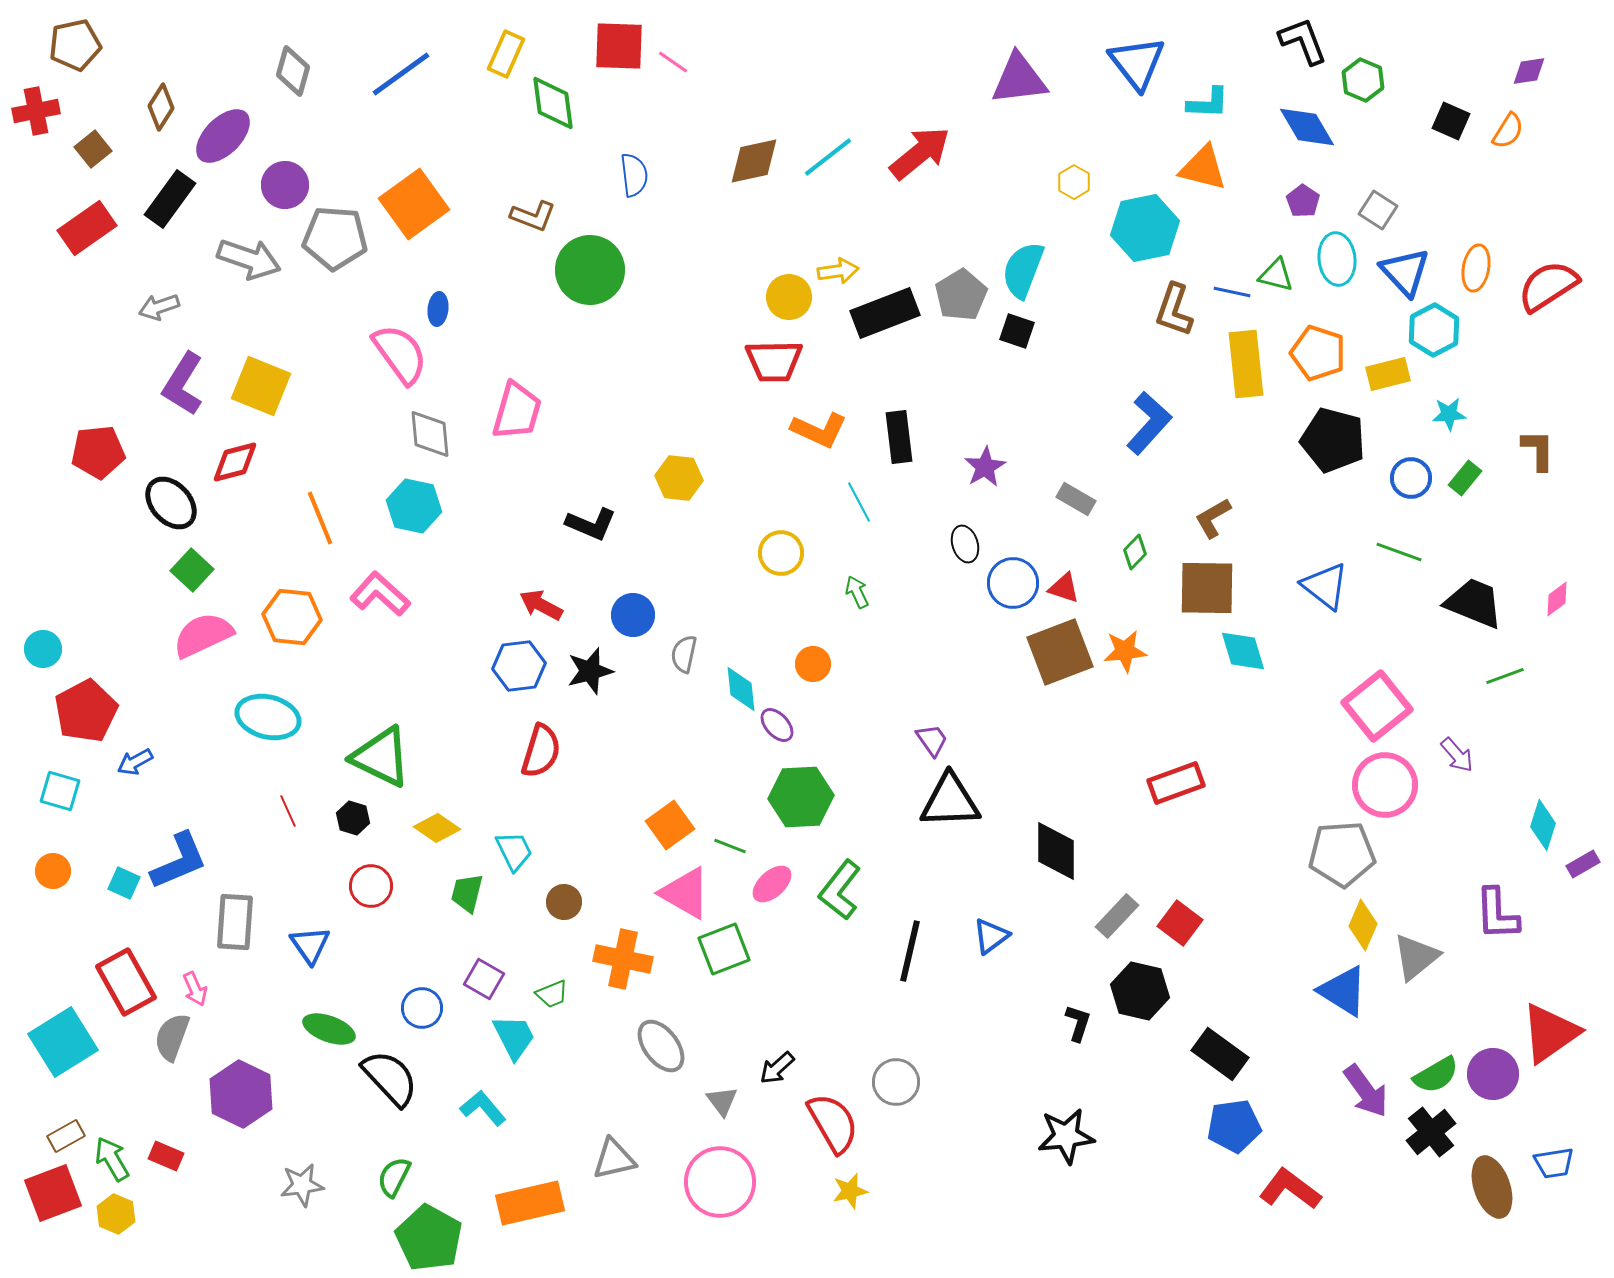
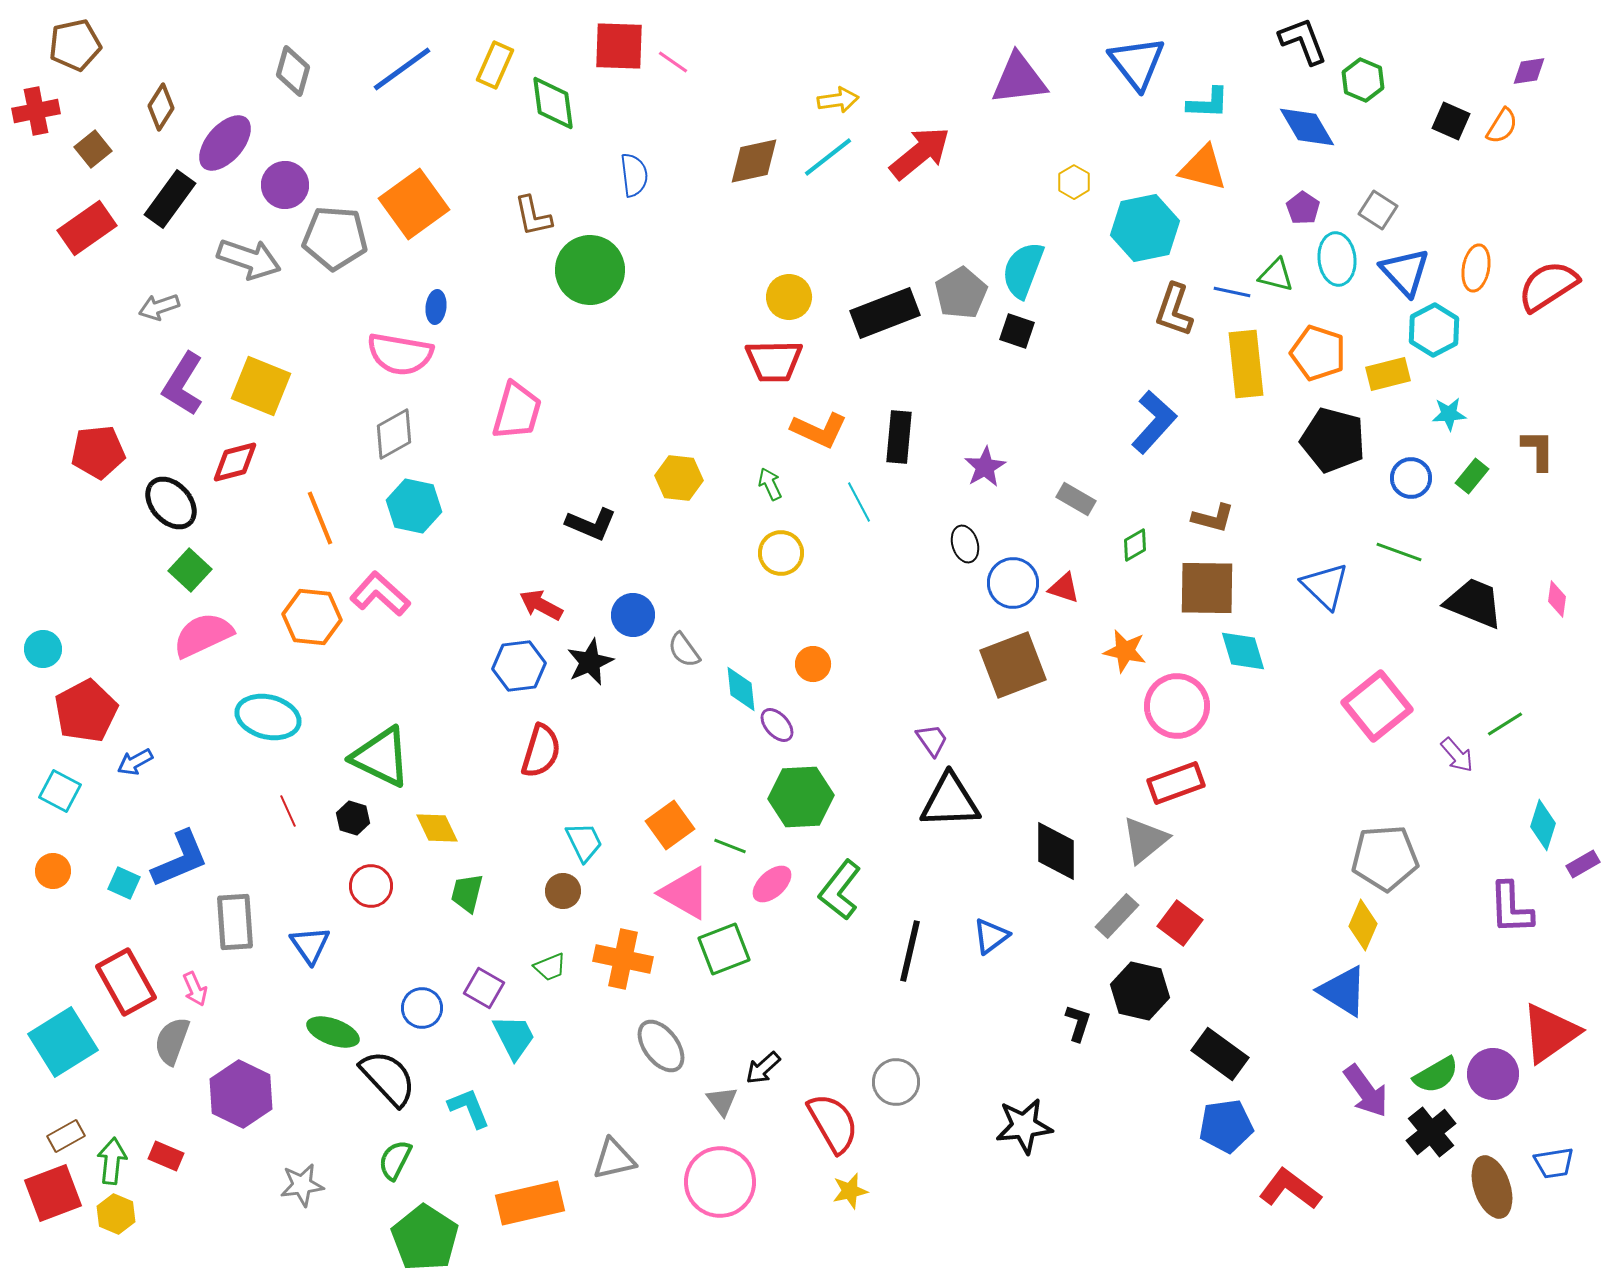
yellow rectangle at (506, 54): moved 11 px left, 11 px down
blue line at (401, 74): moved 1 px right, 5 px up
orange semicircle at (1508, 131): moved 6 px left, 5 px up
purple ellipse at (223, 136): moved 2 px right, 7 px down; rotated 4 degrees counterclockwise
purple pentagon at (1303, 201): moved 7 px down
brown L-shape at (533, 216): rotated 57 degrees clockwise
yellow arrow at (838, 271): moved 171 px up
gray pentagon at (961, 295): moved 2 px up
blue ellipse at (438, 309): moved 2 px left, 2 px up
pink semicircle at (400, 354): rotated 136 degrees clockwise
blue L-shape at (1149, 423): moved 5 px right, 1 px up
gray diamond at (430, 434): moved 36 px left; rotated 66 degrees clockwise
black rectangle at (899, 437): rotated 12 degrees clockwise
green rectangle at (1465, 478): moved 7 px right, 2 px up
brown L-shape at (1213, 518): rotated 135 degrees counterclockwise
green diamond at (1135, 552): moved 7 px up; rotated 16 degrees clockwise
green square at (192, 570): moved 2 px left
blue triangle at (1325, 586): rotated 6 degrees clockwise
green arrow at (857, 592): moved 87 px left, 108 px up
pink diamond at (1557, 599): rotated 45 degrees counterclockwise
orange hexagon at (292, 617): moved 20 px right
orange star at (1125, 651): rotated 18 degrees clockwise
brown square at (1060, 652): moved 47 px left, 13 px down
gray semicircle at (684, 654): moved 4 px up; rotated 48 degrees counterclockwise
black star at (590, 671): moved 9 px up; rotated 9 degrees counterclockwise
green line at (1505, 676): moved 48 px down; rotated 12 degrees counterclockwise
pink circle at (1385, 785): moved 208 px left, 79 px up
cyan square at (60, 791): rotated 12 degrees clockwise
yellow diamond at (437, 828): rotated 30 degrees clockwise
cyan trapezoid at (514, 851): moved 70 px right, 9 px up
gray pentagon at (1342, 854): moved 43 px right, 4 px down
blue L-shape at (179, 861): moved 1 px right, 2 px up
brown circle at (564, 902): moved 1 px left, 11 px up
purple L-shape at (1497, 914): moved 14 px right, 6 px up
gray rectangle at (235, 922): rotated 8 degrees counterclockwise
gray triangle at (1416, 957): moved 271 px left, 117 px up
purple square at (484, 979): moved 9 px down
green trapezoid at (552, 994): moved 2 px left, 27 px up
green ellipse at (329, 1029): moved 4 px right, 3 px down
gray semicircle at (172, 1037): moved 4 px down
black arrow at (777, 1068): moved 14 px left
black semicircle at (390, 1078): moved 2 px left
cyan L-shape at (483, 1108): moved 14 px left; rotated 18 degrees clockwise
blue pentagon at (1234, 1126): moved 8 px left
black star at (1066, 1136): moved 42 px left, 10 px up
green arrow at (112, 1159): moved 2 px down; rotated 36 degrees clockwise
green semicircle at (394, 1177): moved 1 px right, 17 px up
green pentagon at (429, 1238): moved 4 px left; rotated 4 degrees clockwise
